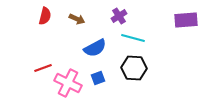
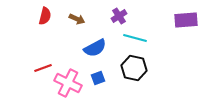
cyan line: moved 2 px right
black hexagon: rotated 10 degrees clockwise
